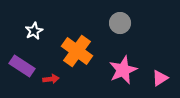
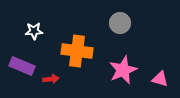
white star: rotated 24 degrees clockwise
orange cross: rotated 28 degrees counterclockwise
purple rectangle: rotated 10 degrees counterclockwise
pink triangle: moved 1 px down; rotated 48 degrees clockwise
